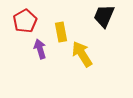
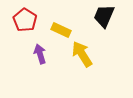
red pentagon: moved 1 px up; rotated 10 degrees counterclockwise
yellow rectangle: moved 2 px up; rotated 54 degrees counterclockwise
purple arrow: moved 5 px down
